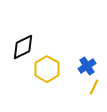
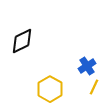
black diamond: moved 1 px left, 6 px up
yellow hexagon: moved 3 px right, 20 px down
